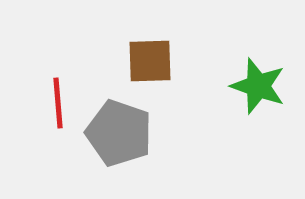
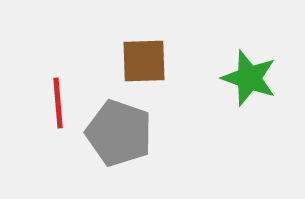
brown square: moved 6 px left
green star: moved 9 px left, 8 px up
